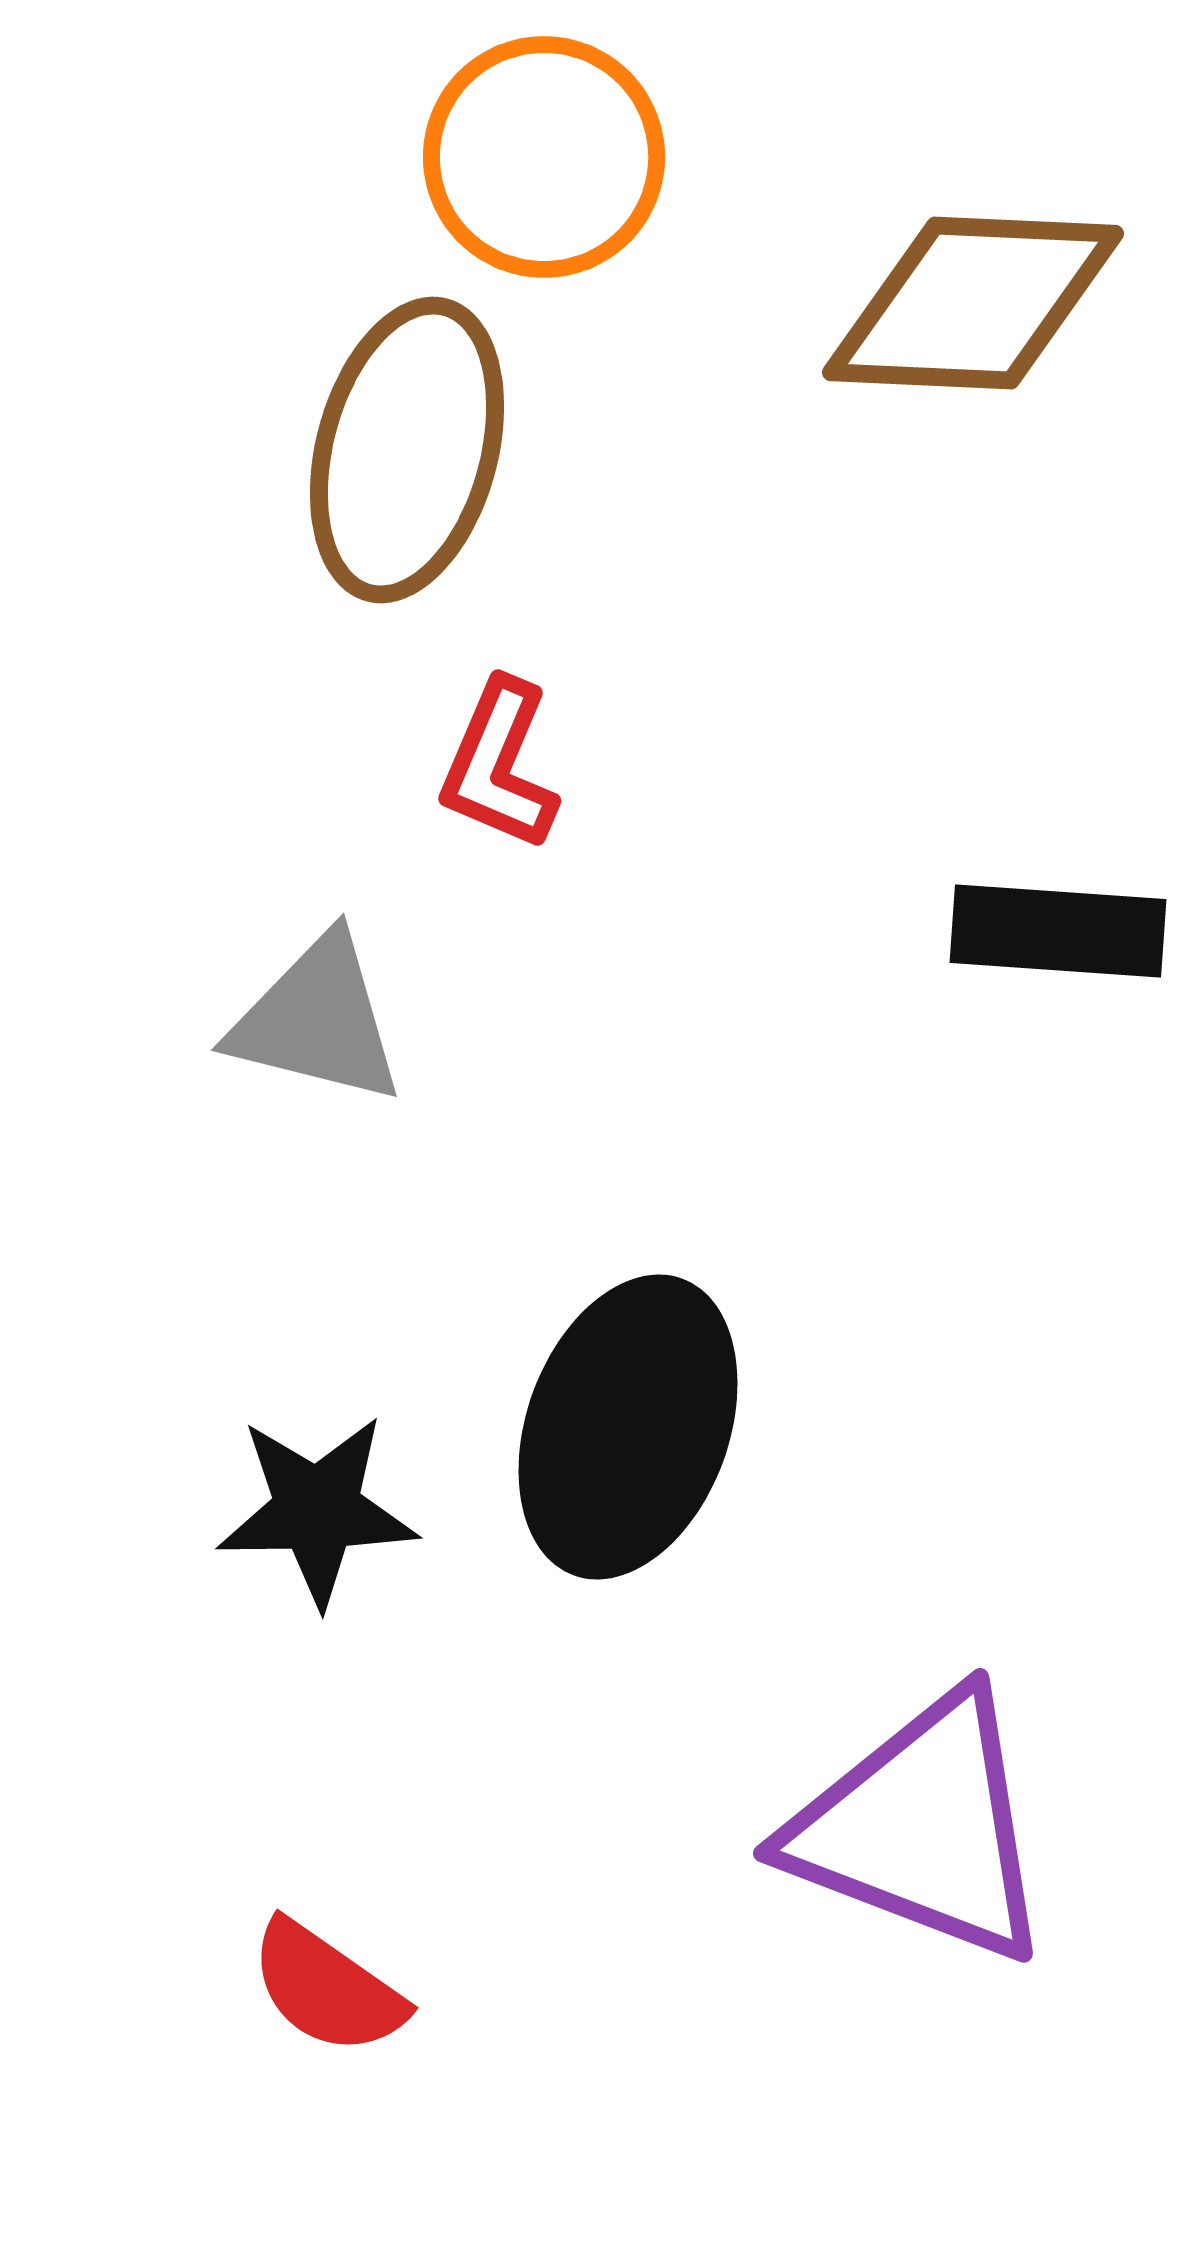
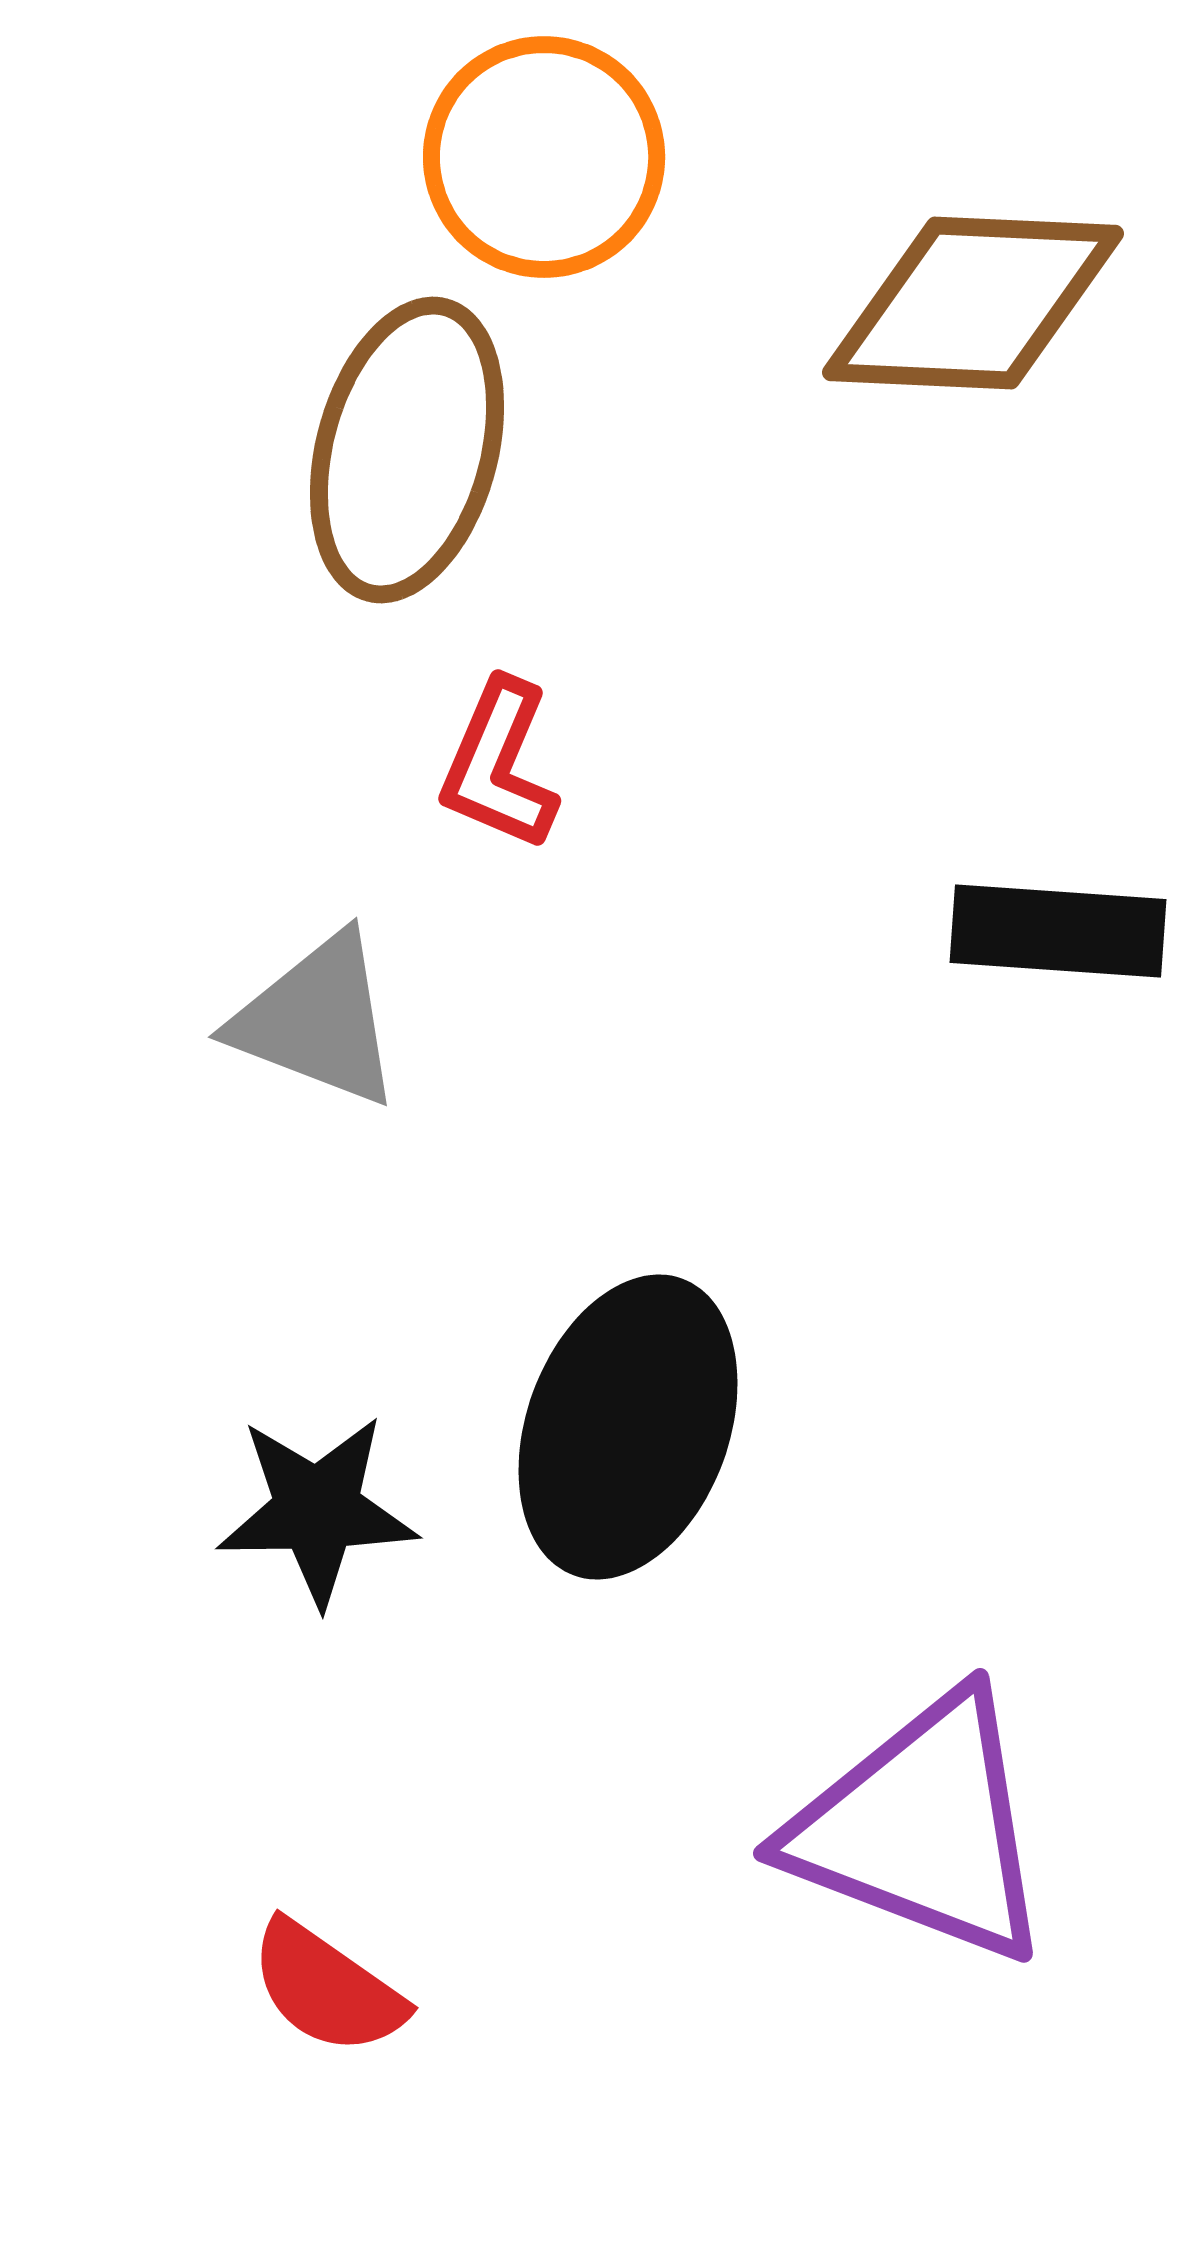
gray triangle: rotated 7 degrees clockwise
